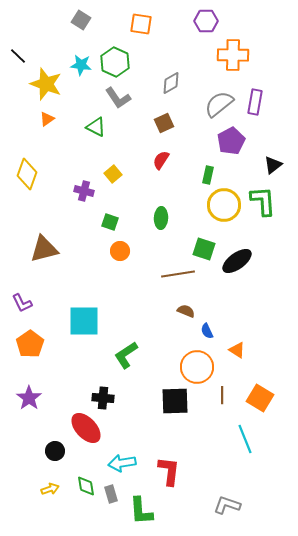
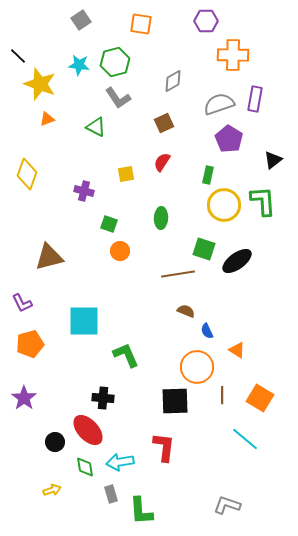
gray square at (81, 20): rotated 24 degrees clockwise
green hexagon at (115, 62): rotated 20 degrees clockwise
cyan star at (81, 65): moved 2 px left
gray diamond at (171, 83): moved 2 px right, 2 px up
yellow star at (46, 84): moved 6 px left
purple rectangle at (255, 102): moved 3 px up
gray semicircle at (219, 104): rotated 20 degrees clockwise
orange triangle at (47, 119): rotated 14 degrees clockwise
purple pentagon at (231, 141): moved 2 px left, 2 px up; rotated 12 degrees counterclockwise
red semicircle at (161, 160): moved 1 px right, 2 px down
black triangle at (273, 165): moved 5 px up
yellow square at (113, 174): moved 13 px right; rotated 30 degrees clockwise
green square at (110, 222): moved 1 px left, 2 px down
brown triangle at (44, 249): moved 5 px right, 8 px down
orange pentagon at (30, 344): rotated 20 degrees clockwise
green L-shape at (126, 355): rotated 100 degrees clockwise
purple star at (29, 398): moved 5 px left
red ellipse at (86, 428): moved 2 px right, 2 px down
cyan line at (245, 439): rotated 28 degrees counterclockwise
black circle at (55, 451): moved 9 px up
cyan arrow at (122, 463): moved 2 px left, 1 px up
red L-shape at (169, 471): moved 5 px left, 24 px up
green diamond at (86, 486): moved 1 px left, 19 px up
yellow arrow at (50, 489): moved 2 px right, 1 px down
